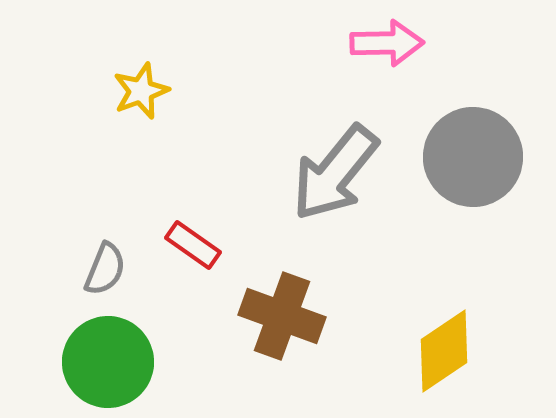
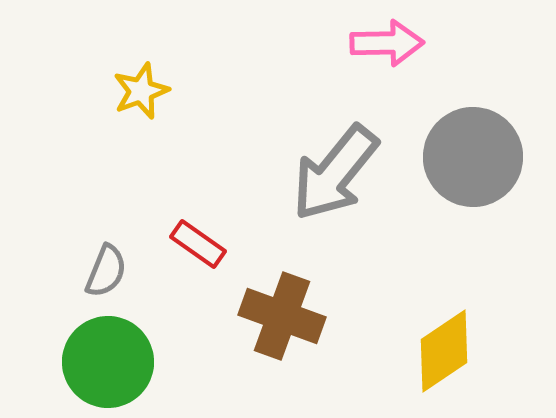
red rectangle: moved 5 px right, 1 px up
gray semicircle: moved 1 px right, 2 px down
